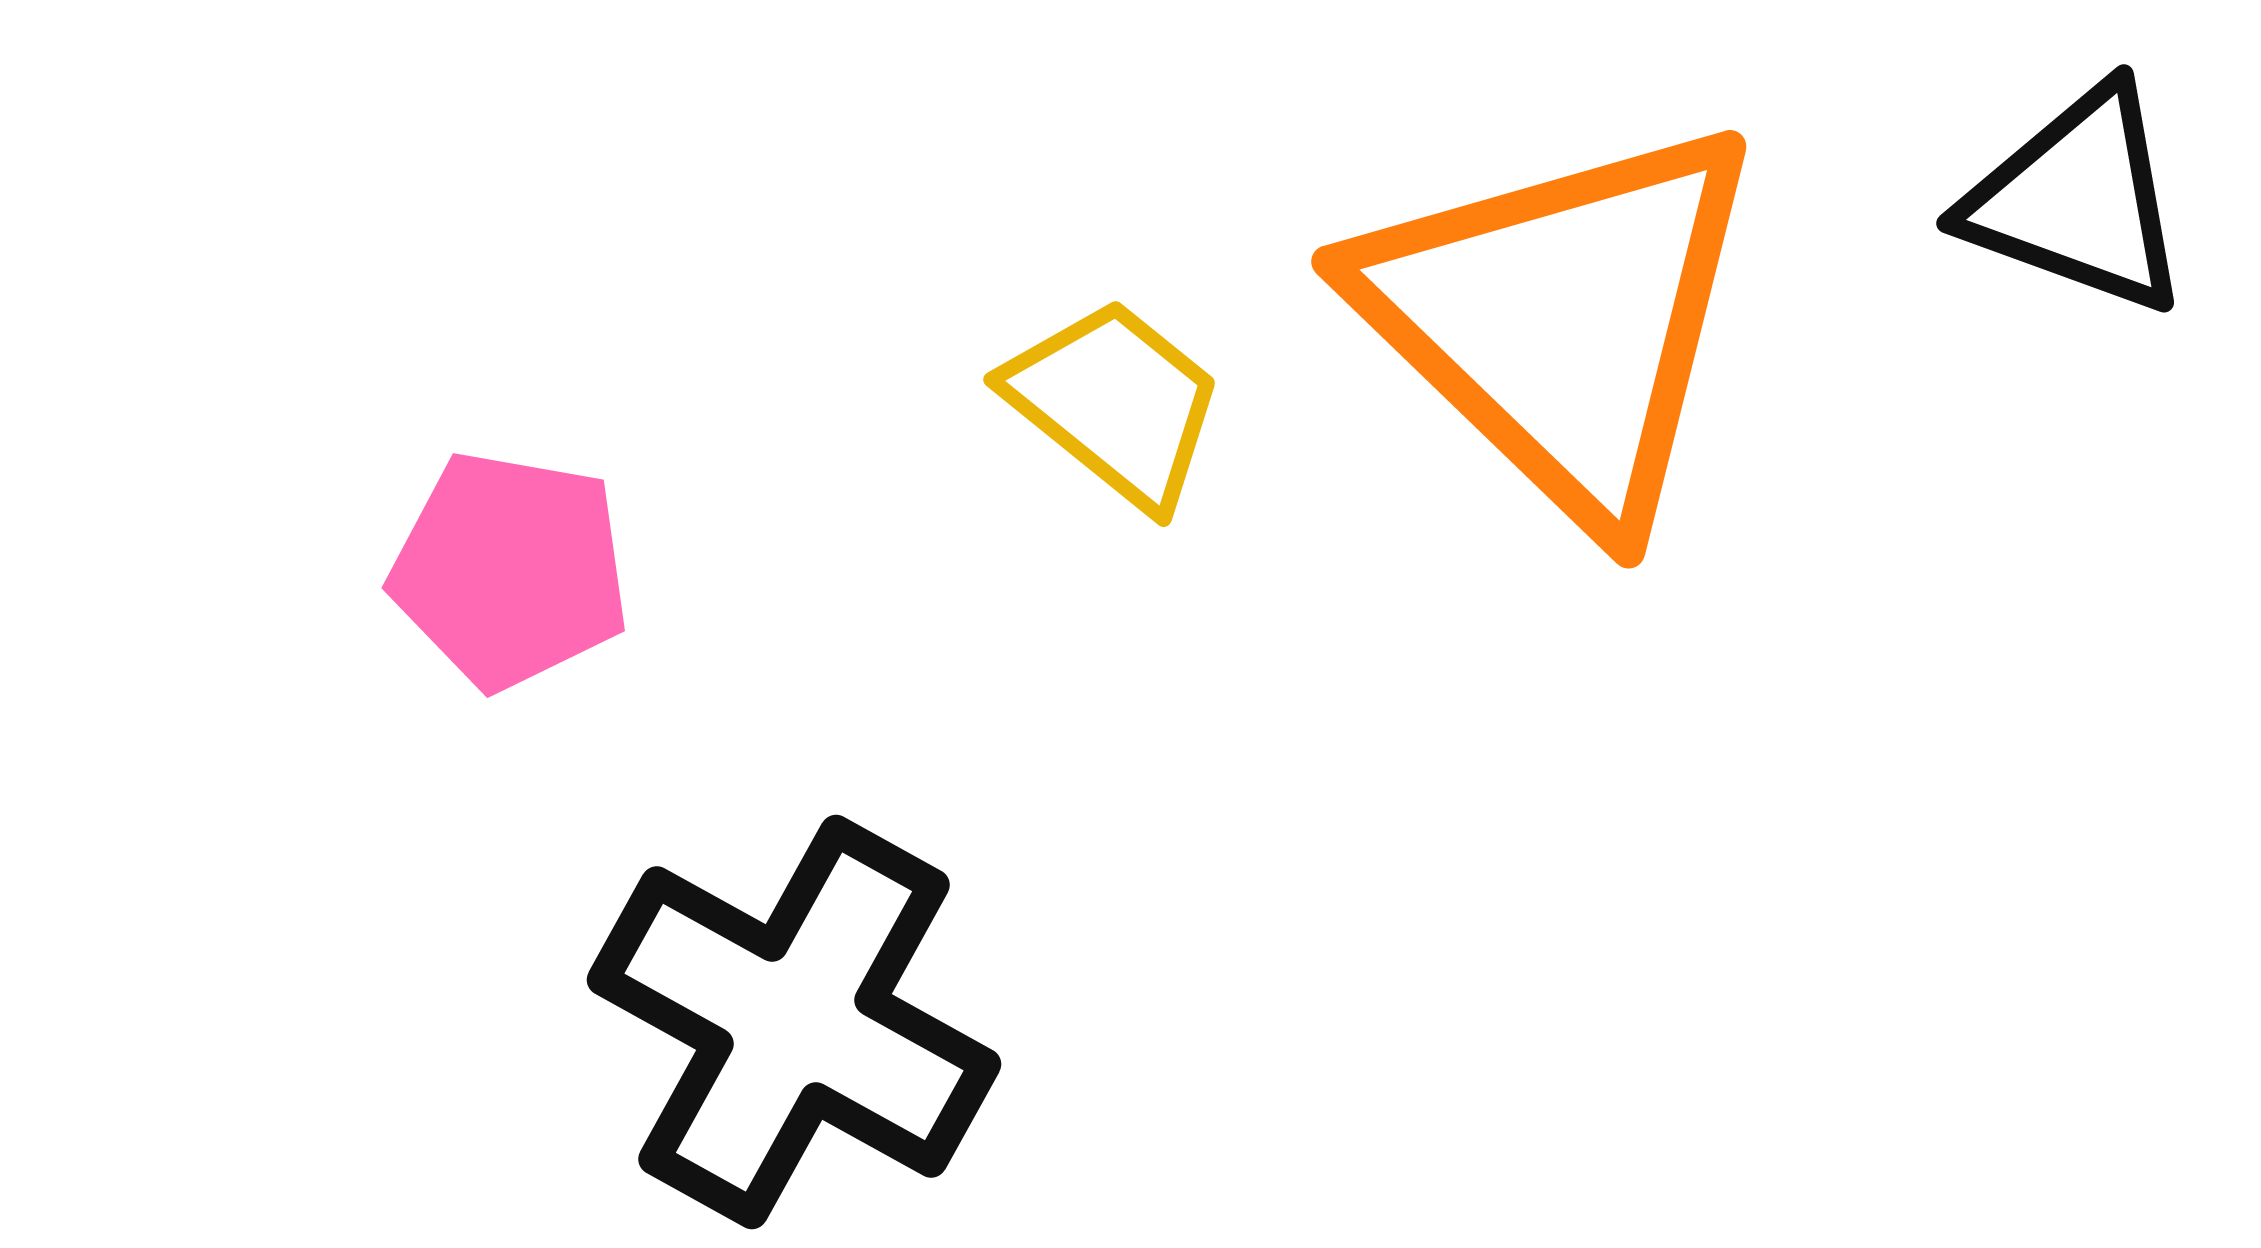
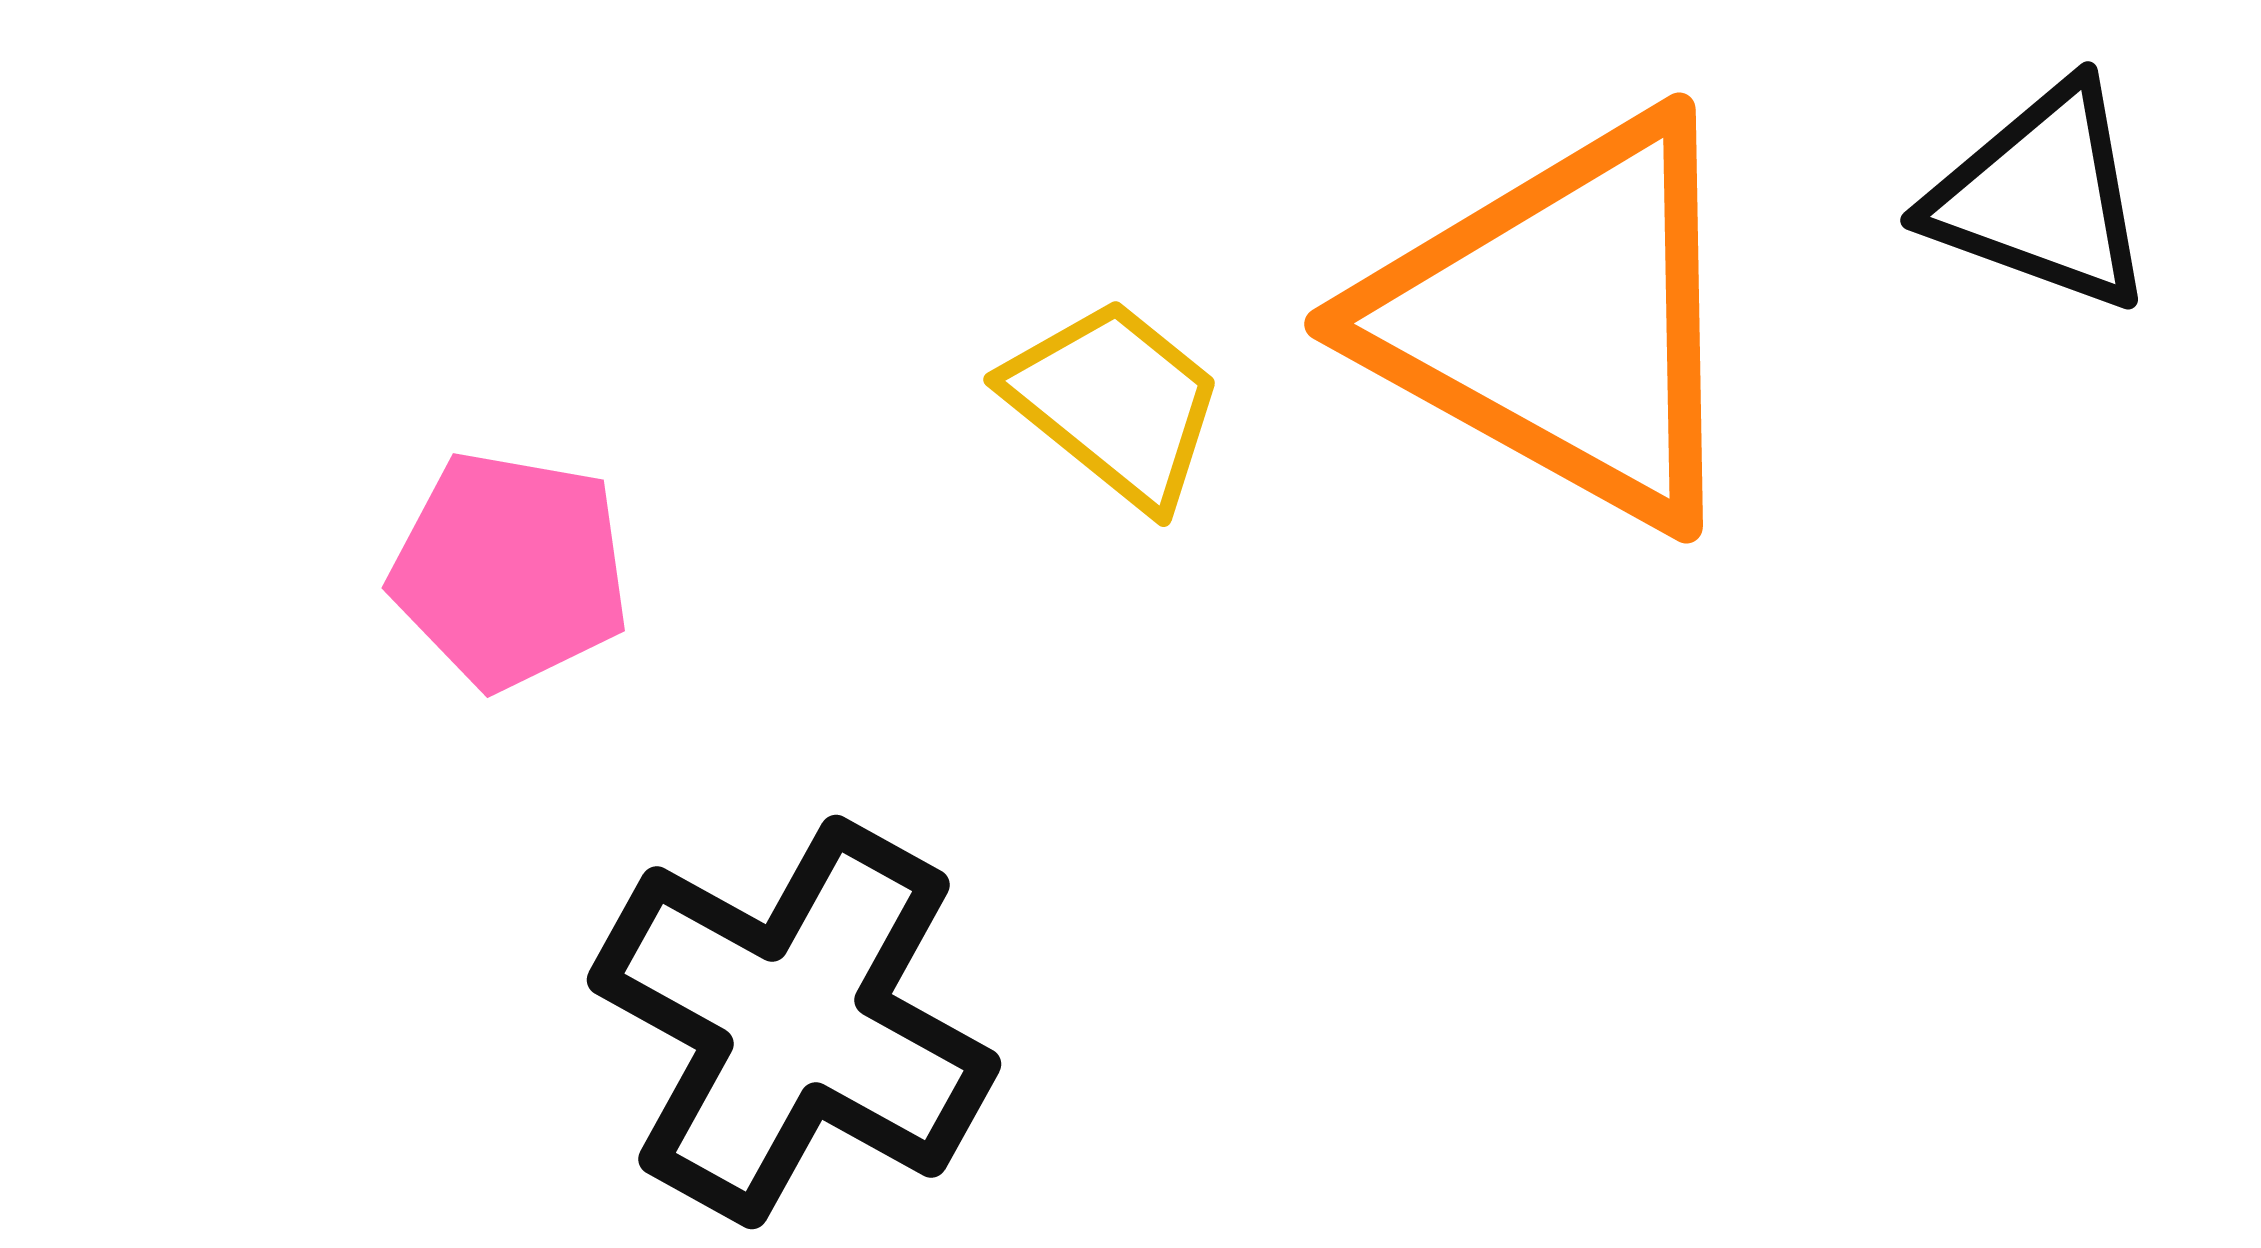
black triangle: moved 36 px left, 3 px up
orange triangle: rotated 15 degrees counterclockwise
